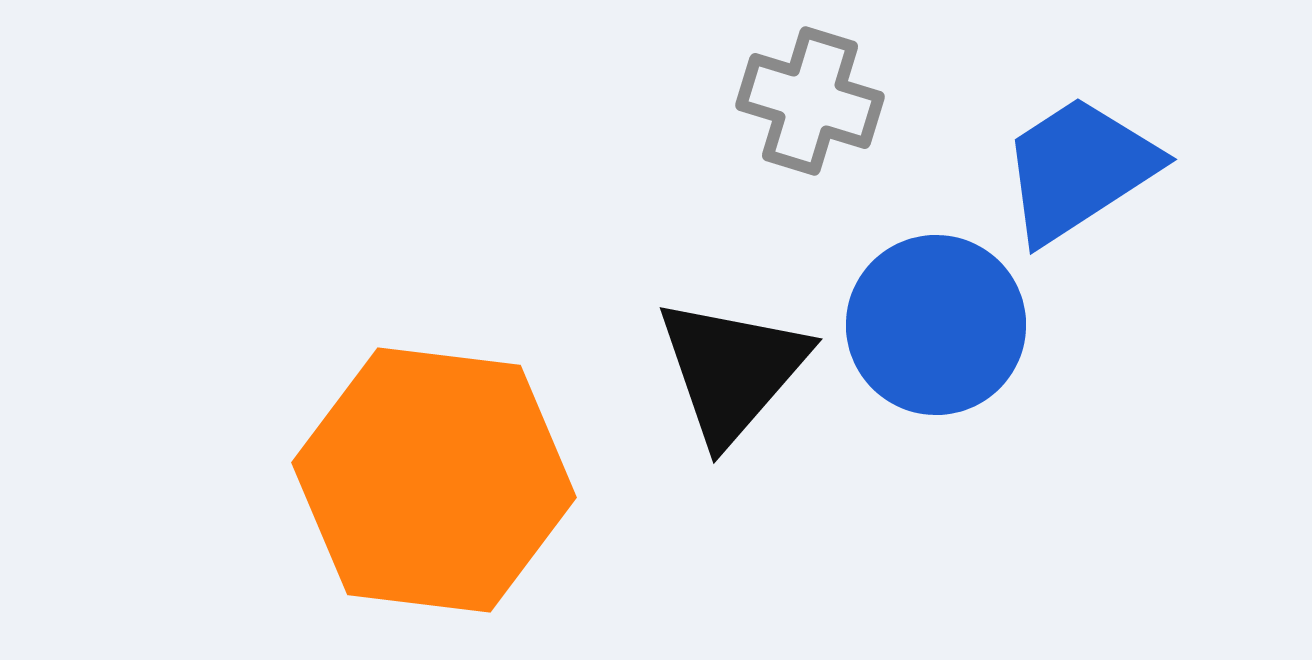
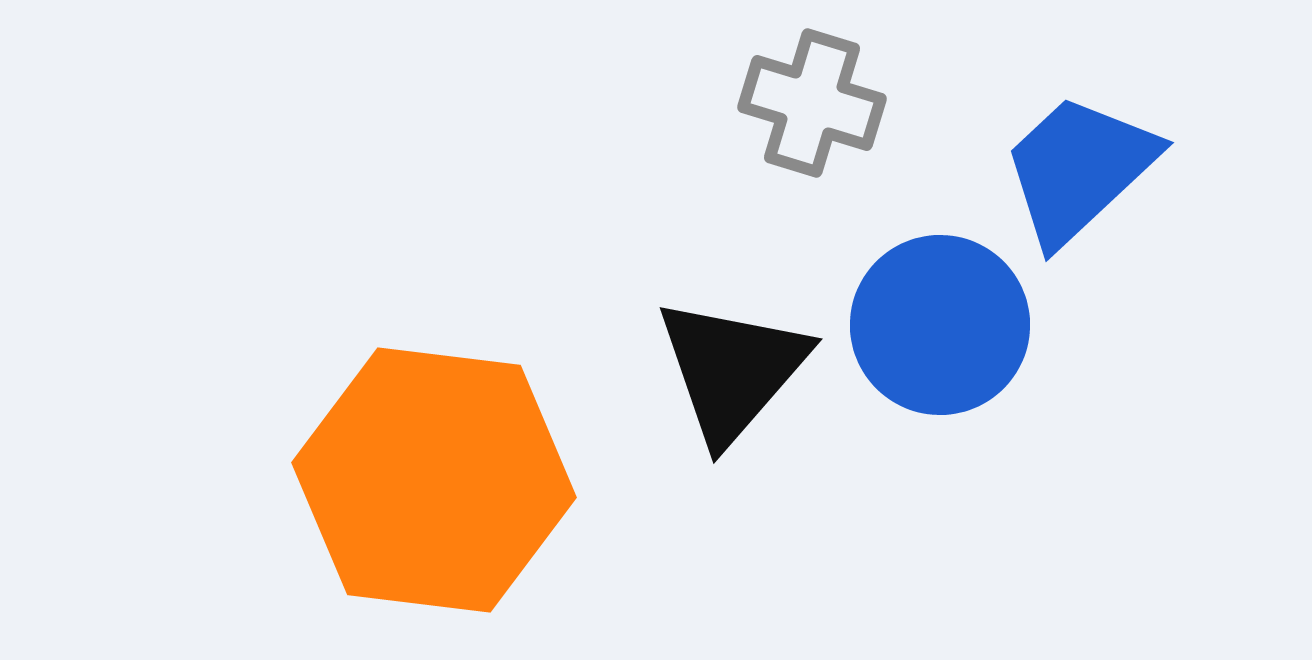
gray cross: moved 2 px right, 2 px down
blue trapezoid: rotated 10 degrees counterclockwise
blue circle: moved 4 px right
